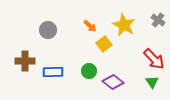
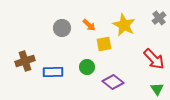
gray cross: moved 1 px right, 2 px up; rotated 16 degrees clockwise
orange arrow: moved 1 px left, 1 px up
gray circle: moved 14 px right, 2 px up
yellow square: rotated 28 degrees clockwise
brown cross: rotated 18 degrees counterclockwise
green circle: moved 2 px left, 4 px up
green triangle: moved 5 px right, 7 px down
